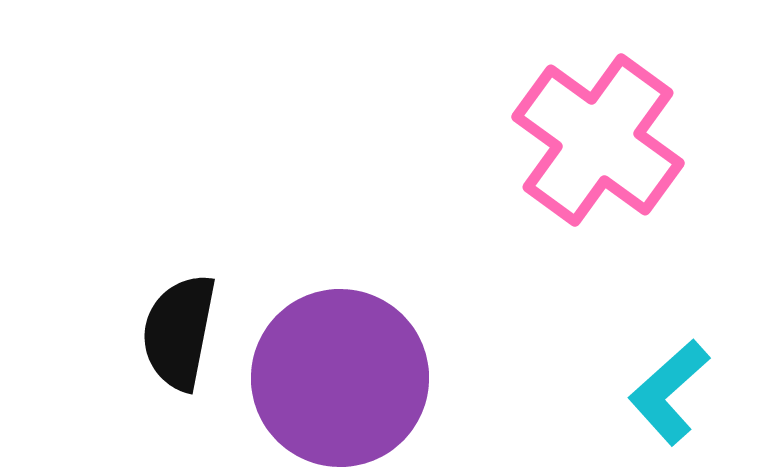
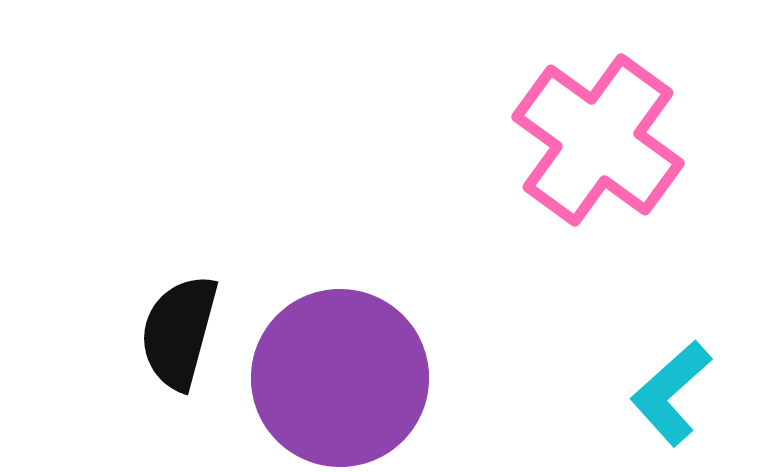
black semicircle: rotated 4 degrees clockwise
cyan L-shape: moved 2 px right, 1 px down
